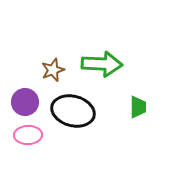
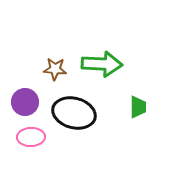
brown star: moved 2 px right, 1 px up; rotated 25 degrees clockwise
black ellipse: moved 1 px right, 2 px down
pink ellipse: moved 3 px right, 2 px down
